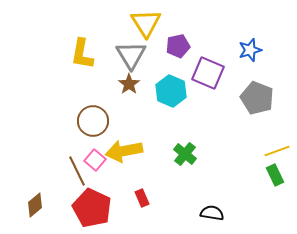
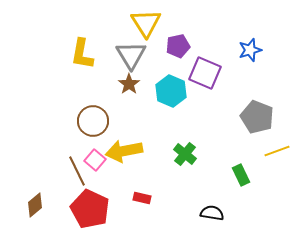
purple square: moved 3 px left
gray pentagon: moved 19 px down
green rectangle: moved 34 px left
red rectangle: rotated 54 degrees counterclockwise
red pentagon: moved 2 px left, 1 px down
